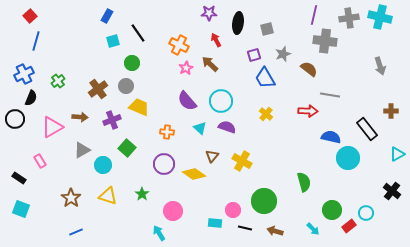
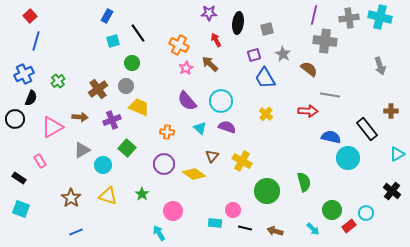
gray star at (283, 54): rotated 21 degrees counterclockwise
green circle at (264, 201): moved 3 px right, 10 px up
